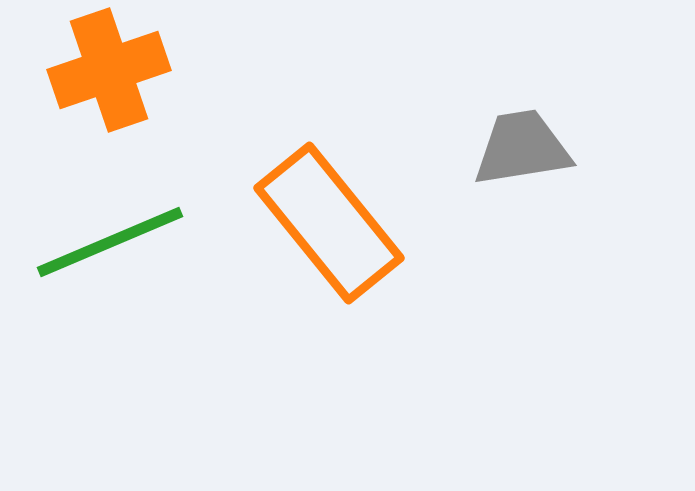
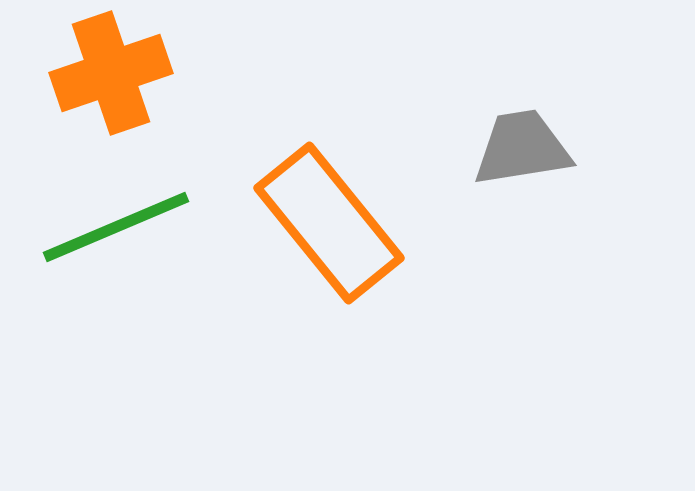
orange cross: moved 2 px right, 3 px down
green line: moved 6 px right, 15 px up
